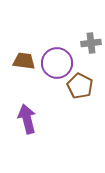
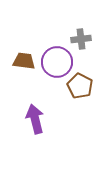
gray cross: moved 10 px left, 4 px up
purple circle: moved 1 px up
purple arrow: moved 8 px right
